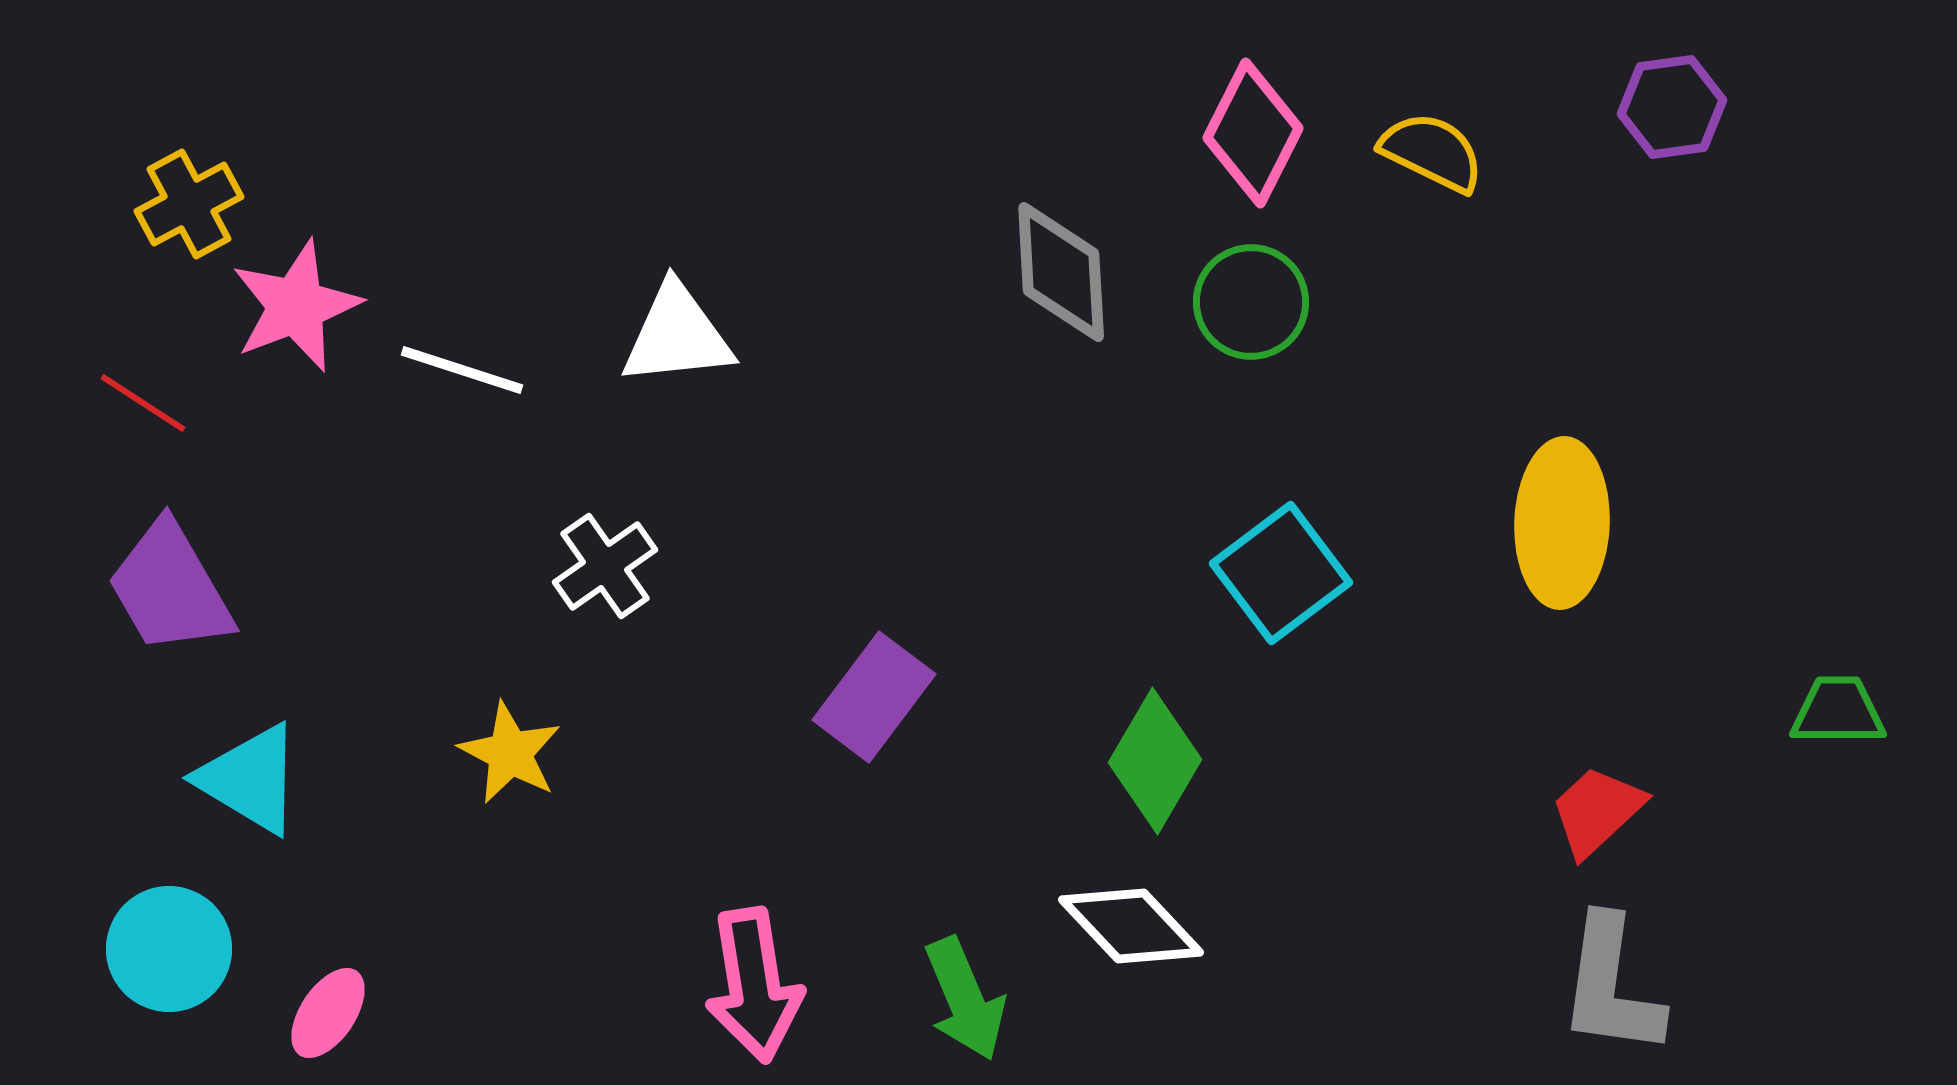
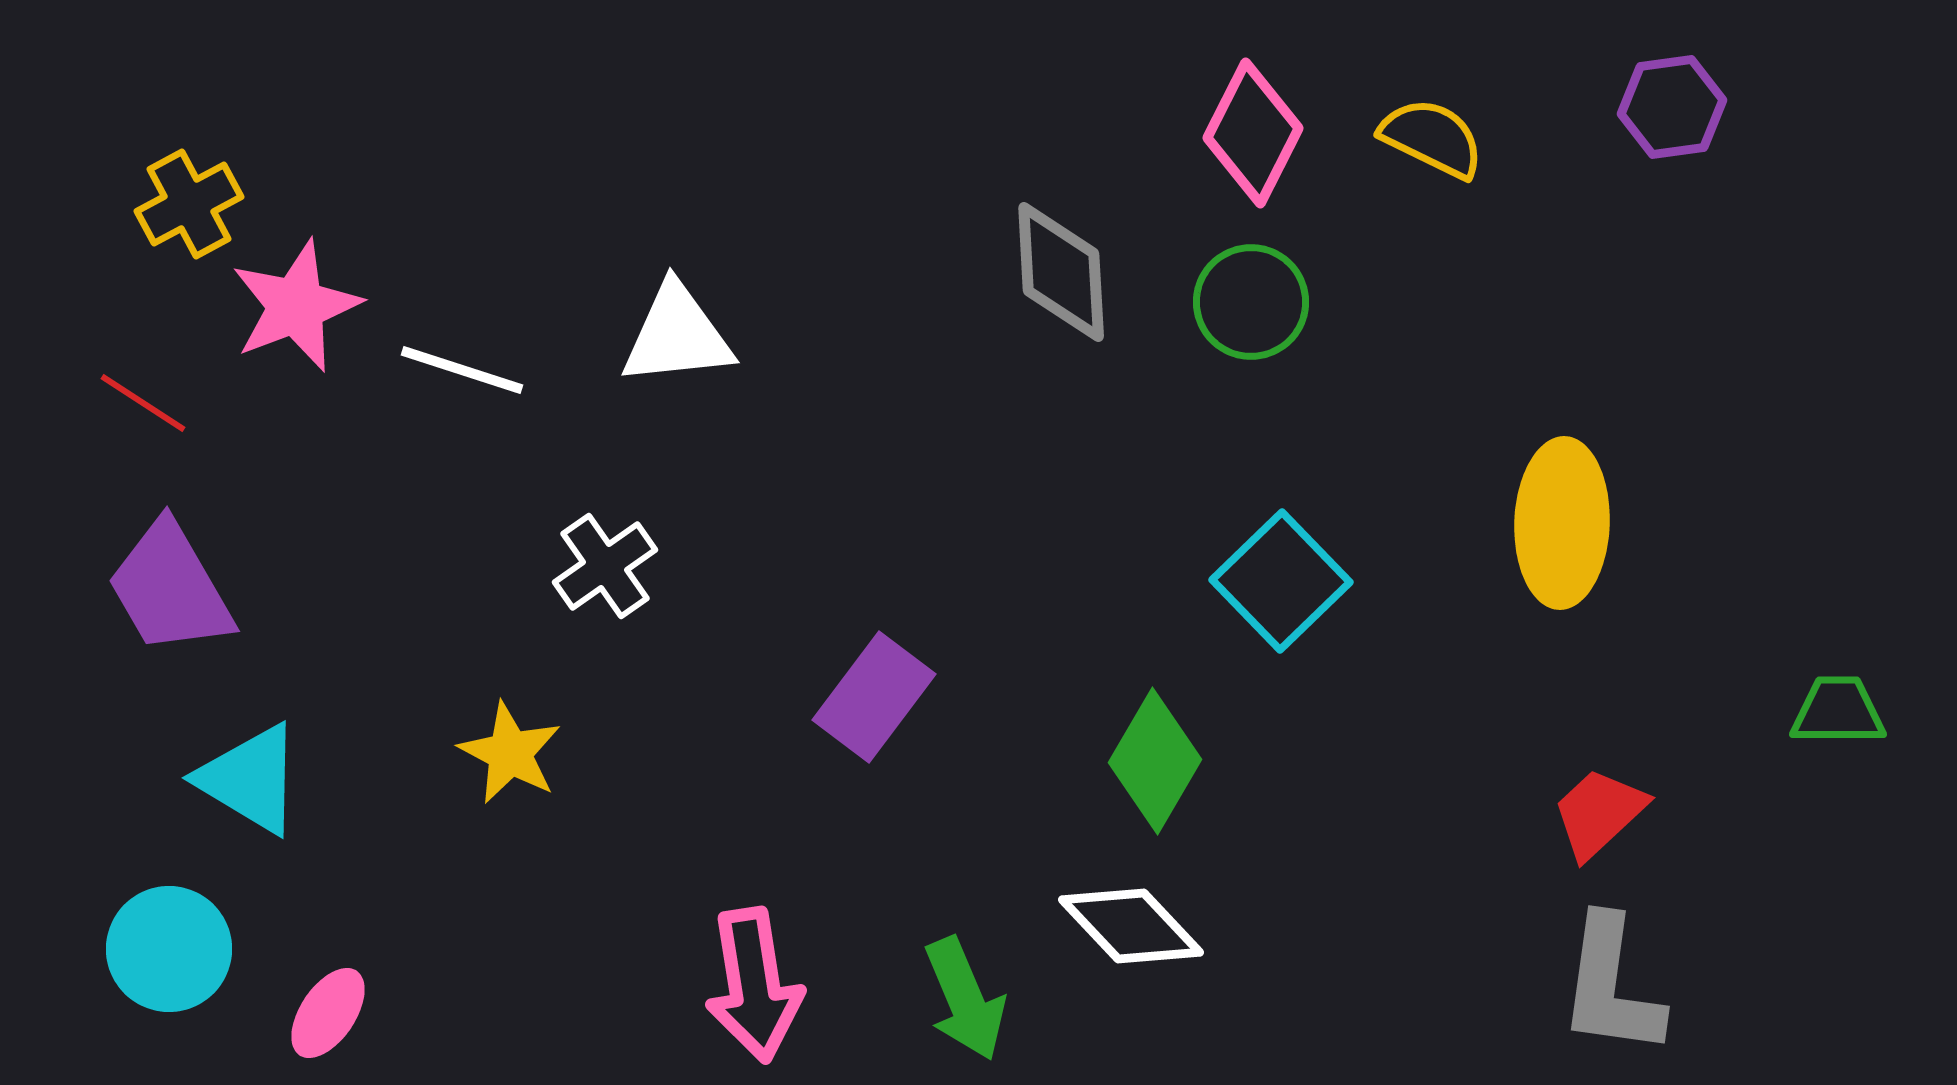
yellow semicircle: moved 14 px up
cyan square: moved 8 px down; rotated 7 degrees counterclockwise
red trapezoid: moved 2 px right, 2 px down
